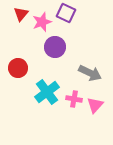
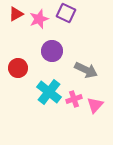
red triangle: moved 5 px left; rotated 21 degrees clockwise
pink star: moved 3 px left, 3 px up
purple circle: moved 3 px left, 4 px down
gray arrow: moved 4 px left, 3 px up
cyan cross: moved 2 px right; rotated 15 degrees counterclockwise
pink cross: rotated 28 degrees counterclockwise
